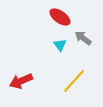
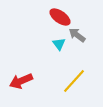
gray arrow: moved 6 px left, 3 px up
cyan triangle: moved 1 px left, 1 px up
